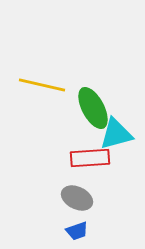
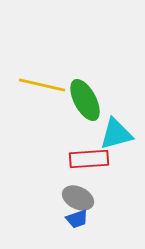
green ellipse: moved 8 px left, 8 px up
red rectangle: moved 1 px left, 1 px down
gray ellipse: moved 1 px right
blue trapezoid: moved 12 px up
